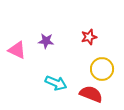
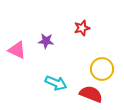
red star: moved 7 px left, 9 px up
